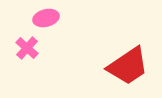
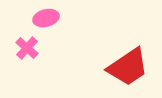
red trapezoid: moved 1 px down
